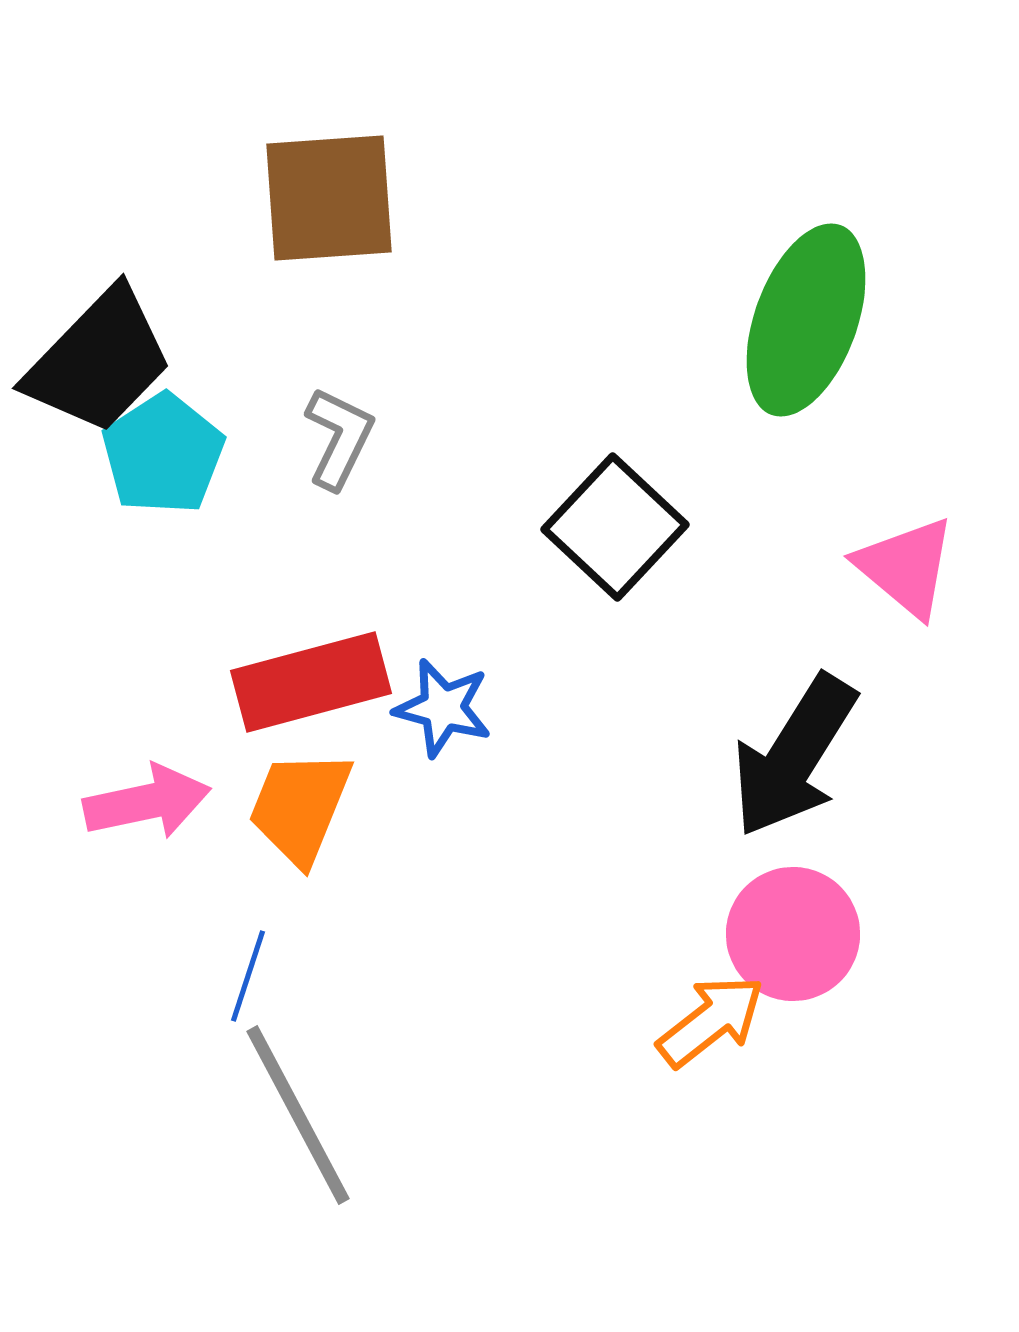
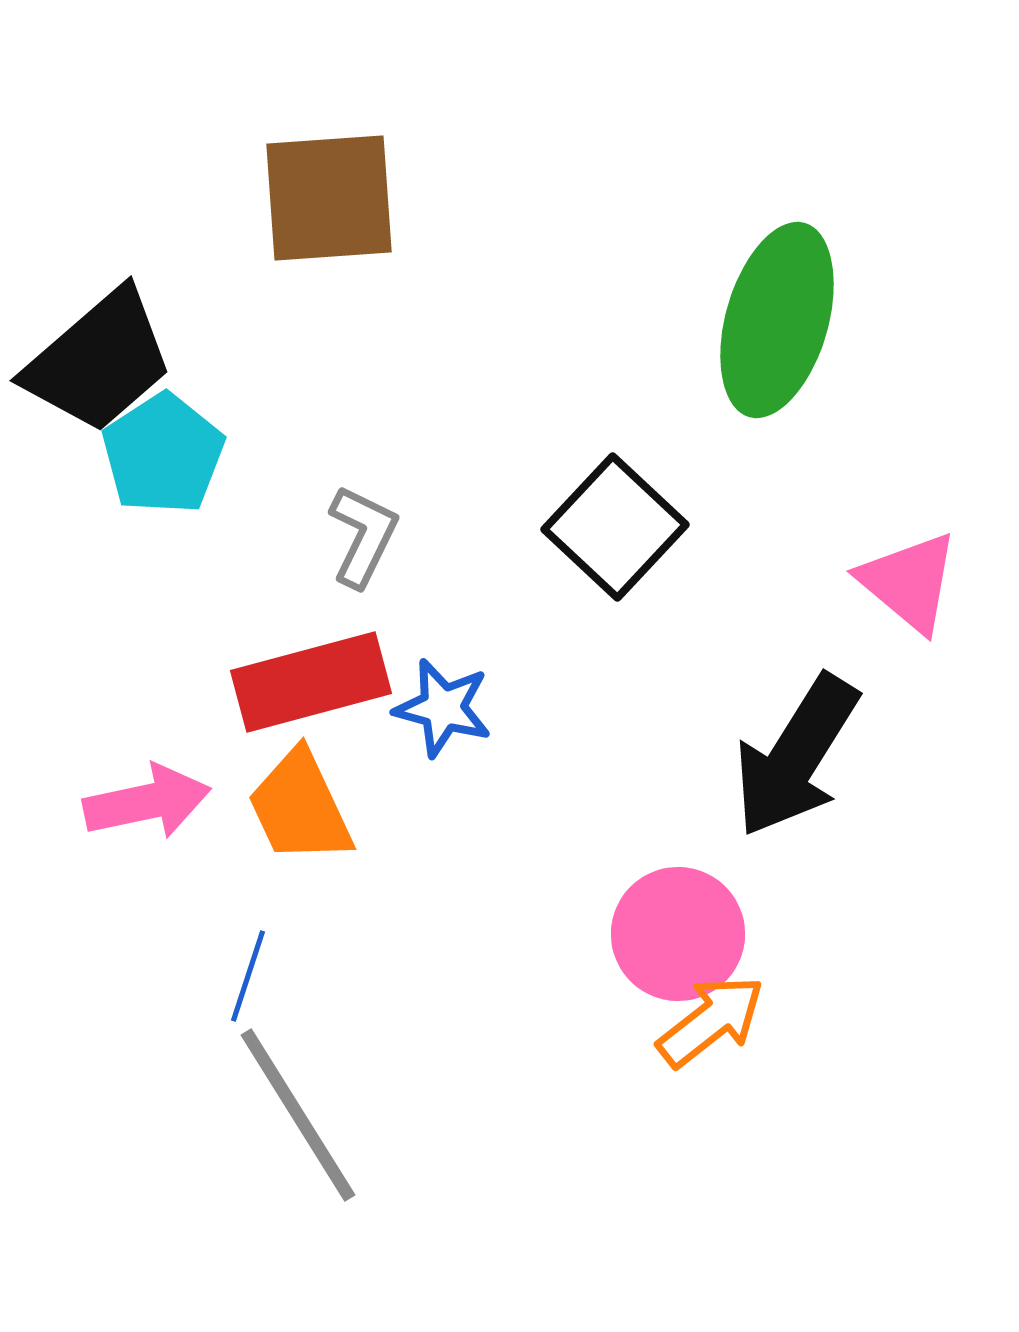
green ellipse: moved 29 px left; rotated 4 degrees counterclockwise
black trapezoid: rotated 5 degrees clockwise
gray L-shape: moved 24 px right, 98 px down
pink triangle: moved 3 px right, 15 px down
black arrow: moved 2 px right
orange trapezoid: rotated 47 degrees counterclockwise
pink circle: moved 115 px left
gray line: rotated 4 degrees counterclockwise
